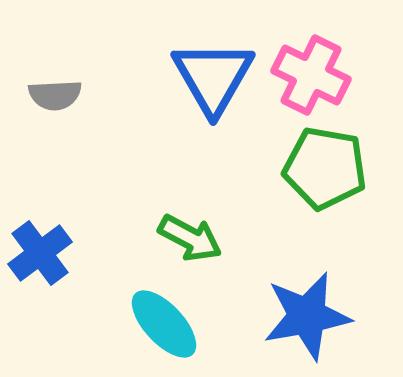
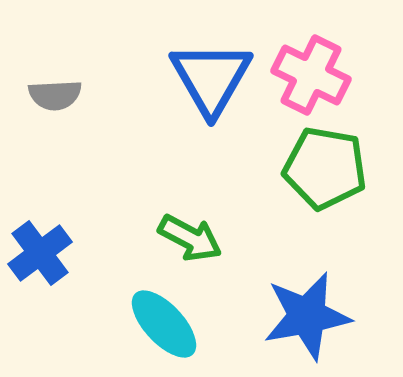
blue triangle: moved 2 px left, 1 px down
